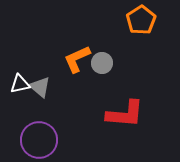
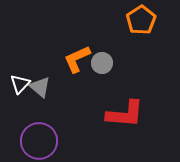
white triangle: rotated 35 degrees counterclockwise
purple circle: moved 1 px down
